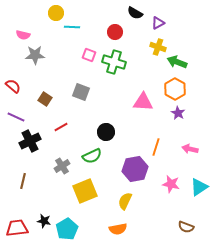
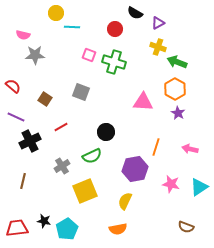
red circle: moved 3 px up
